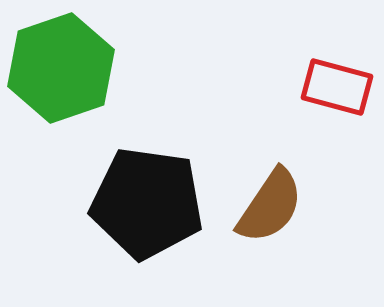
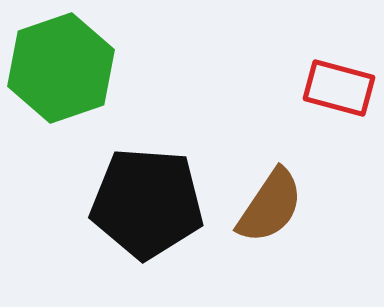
red rectangle: moved 2 px right, 1 px down
black pentagon: rotated 4 degrees counterclockwise
